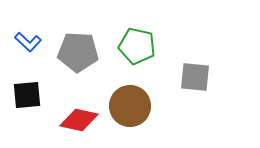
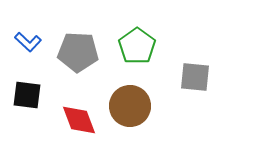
green pentagon: rotated 24 degrees clockwise
black square: rotated 12 degrees clockwise
red diamond: rotated 57 degrees clockwise
